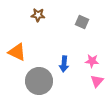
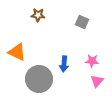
gray circle: moved 2 px up
